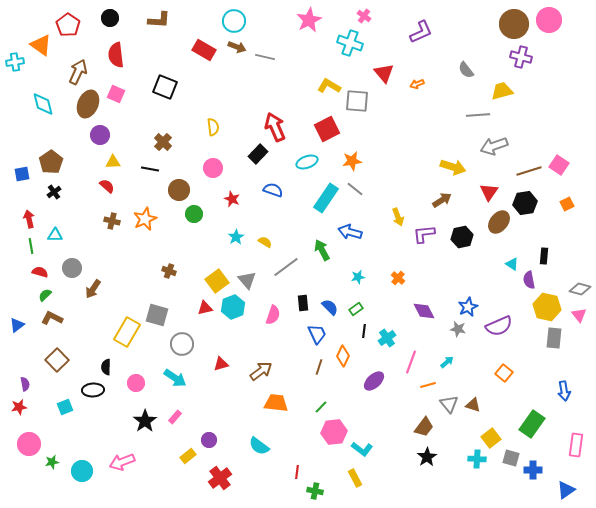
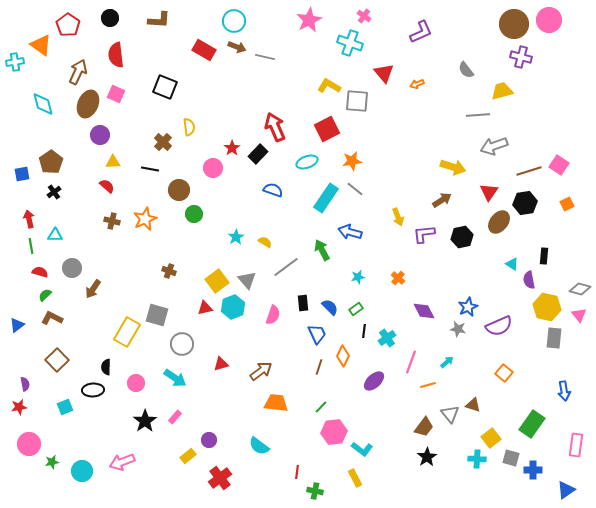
yellow semicircle at (213, 127): moved 24 px left
red star at (232, 199): moved 51 px up; rotated 14 degrees clockwise
gray triangle at (449, 404): moved 1 px right, 10 px down
